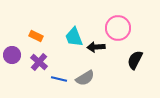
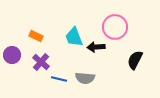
pink circle: moved 3 px left, 1 px up
purple cross: moved 2 px right
gray semicircle: rotated 36 degrees clockwise
